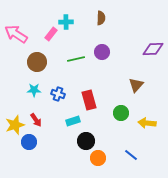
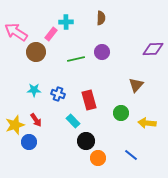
pink arrow: moved 2 px up
brown circle: moved 1 px left, 10 px up
cyan rectangle: rotated 64 degrees clockwise
